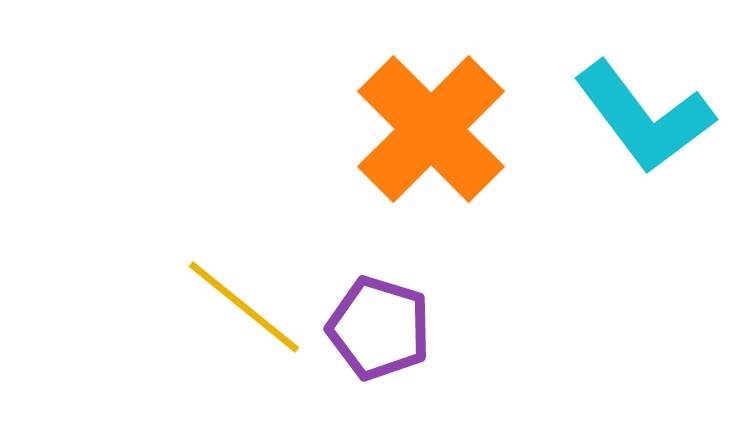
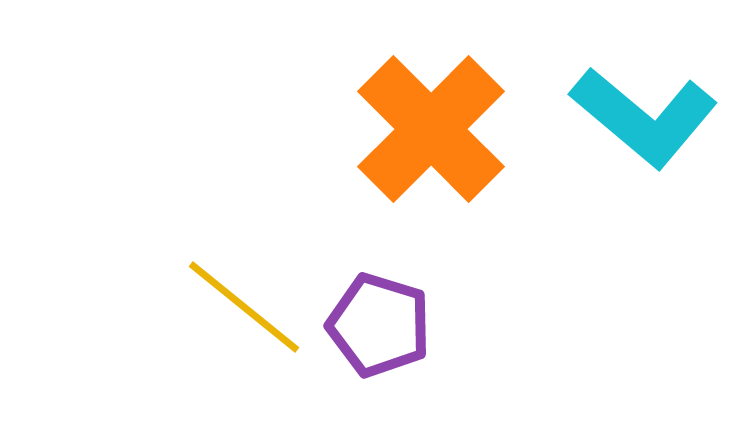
cyan L-shape: rotated 13 degrees counterclockwise
purple pentagon: moved 3 px up
